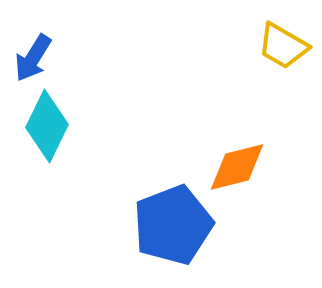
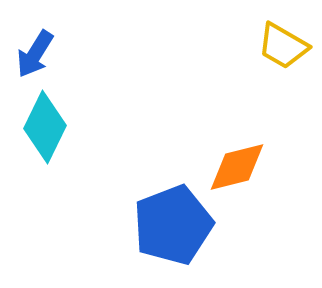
blue arrow: moved 2 px right, 4 px up
cyan diamond: moved 2 px left, 1 px down
